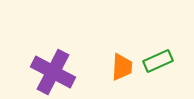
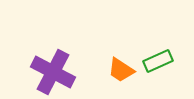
orange trapezoid: moved 1 px left, 3 px down; rotated 120 degrees clockwise
